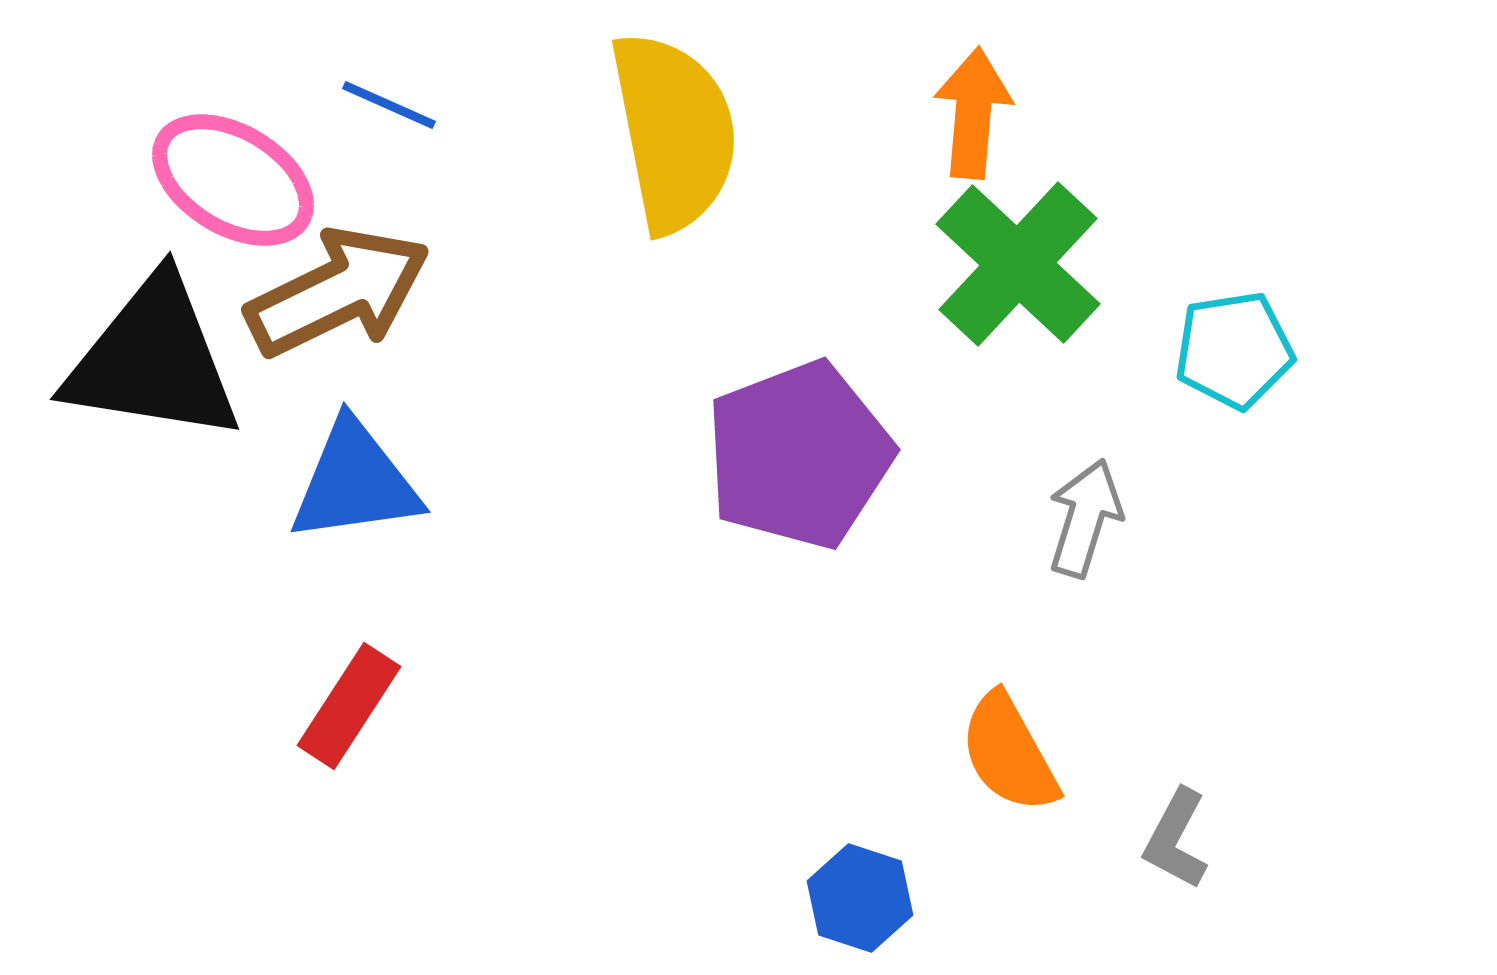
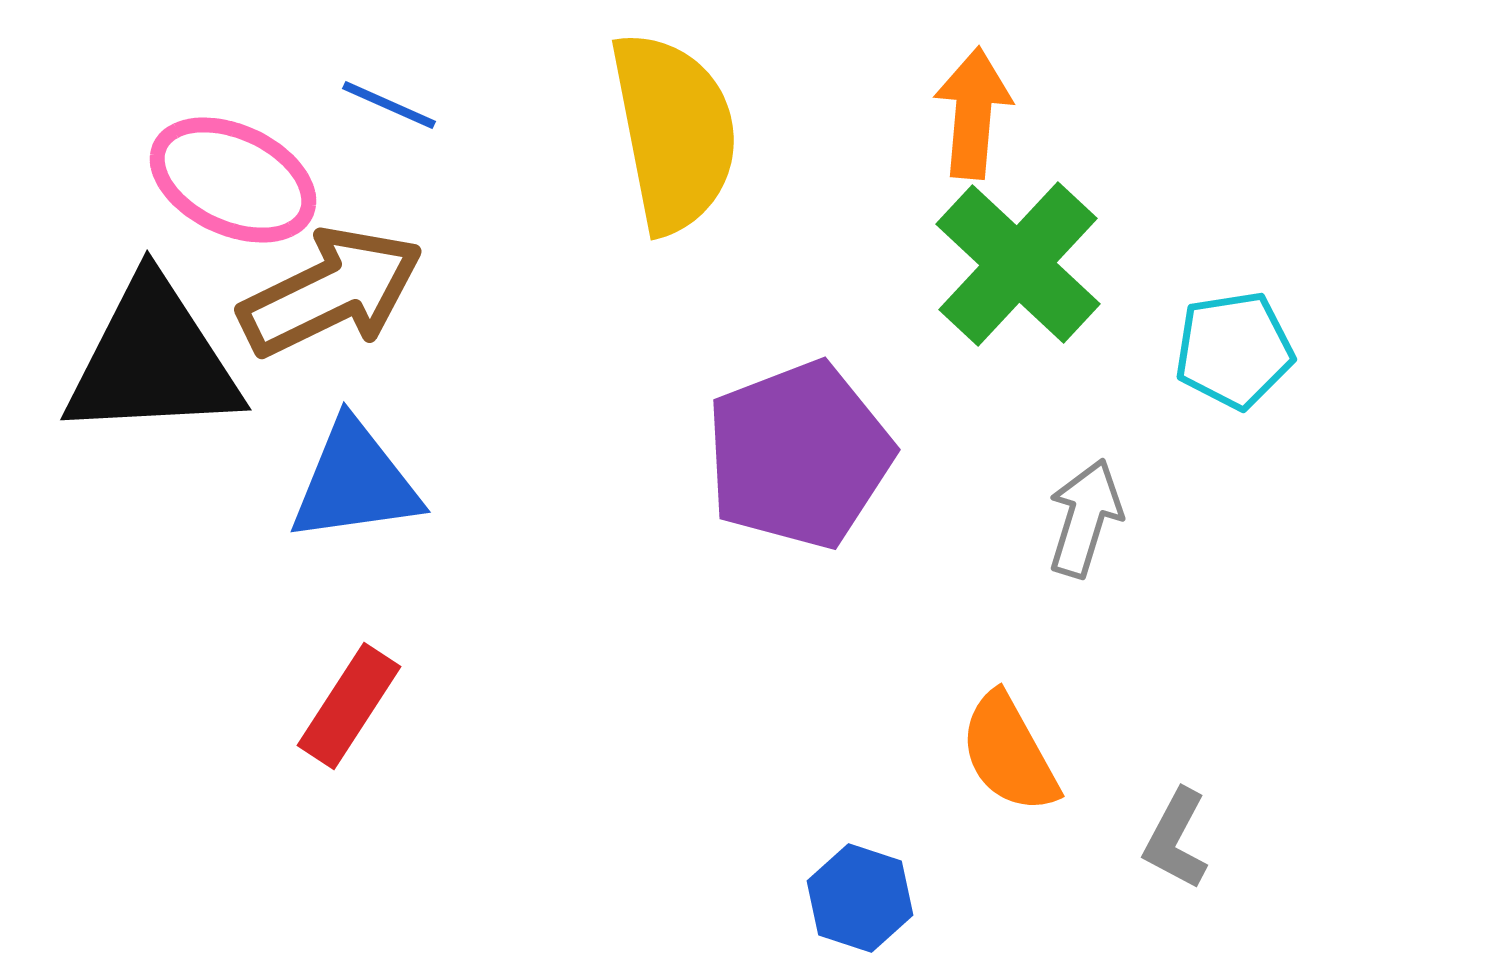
pink ellipse: rotated 6 degrees counterclockwise
brown arrow: moved 7 px left
black triangle: rotated 12 degrees counterclockwise
